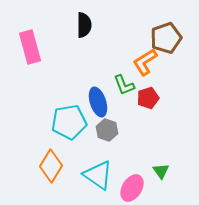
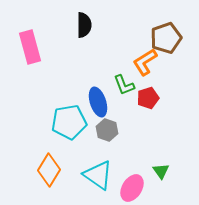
orange diamond: moved 2 px left, 4 px down
